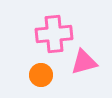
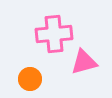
orange circle: moved 11 px left, 4 px down
